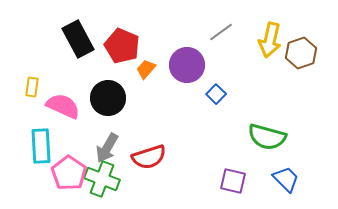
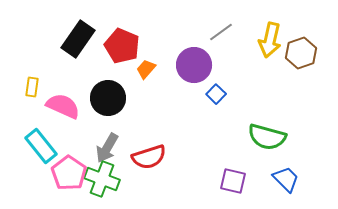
black rectangle: rotated 63 degrees clockwise
purple circle: moved 7 px right
cyan rectangle: rotated 36 degrees counterclockwise
